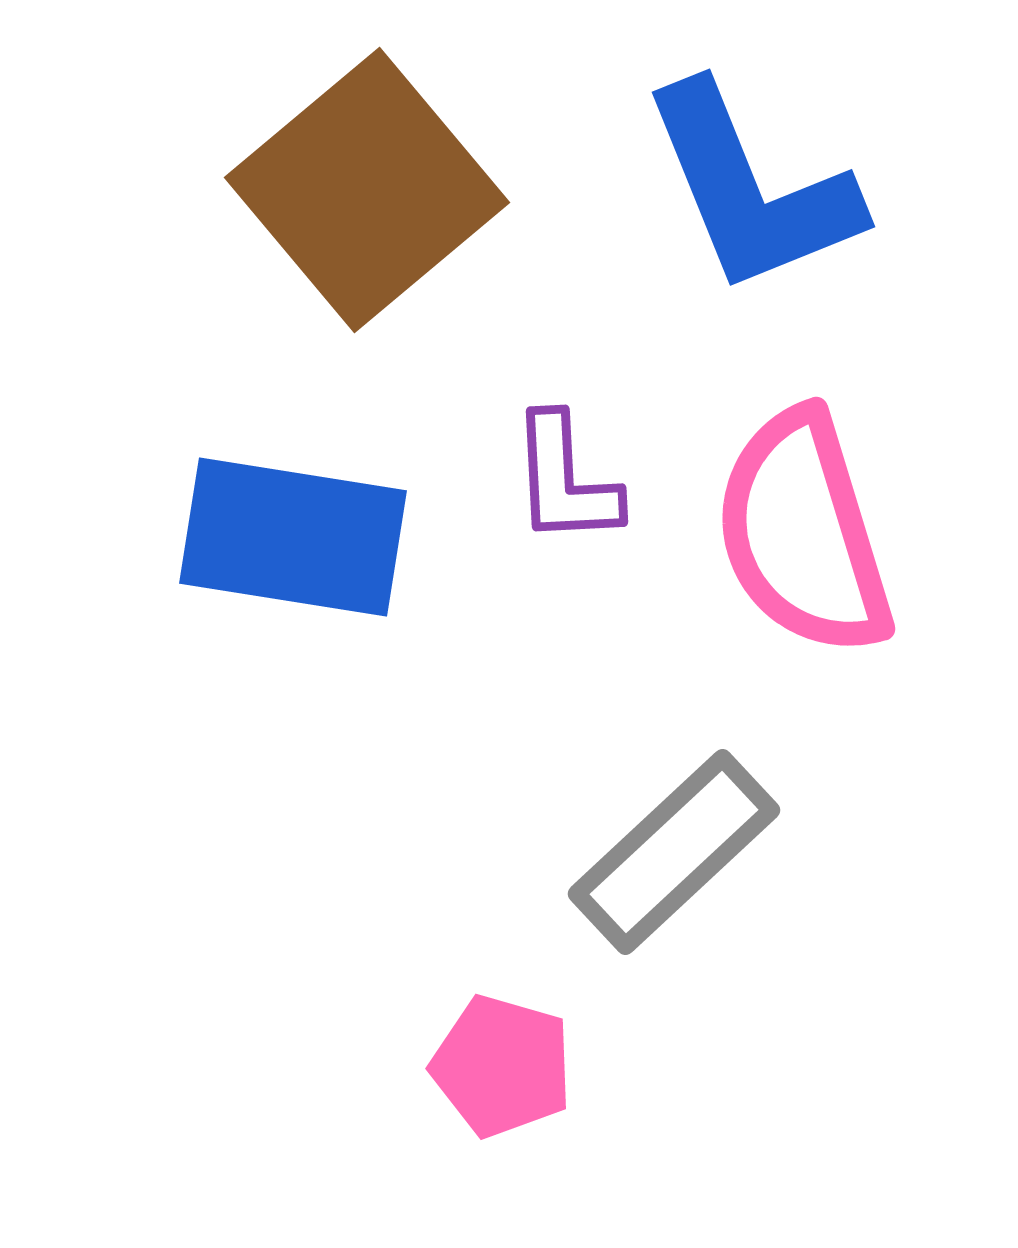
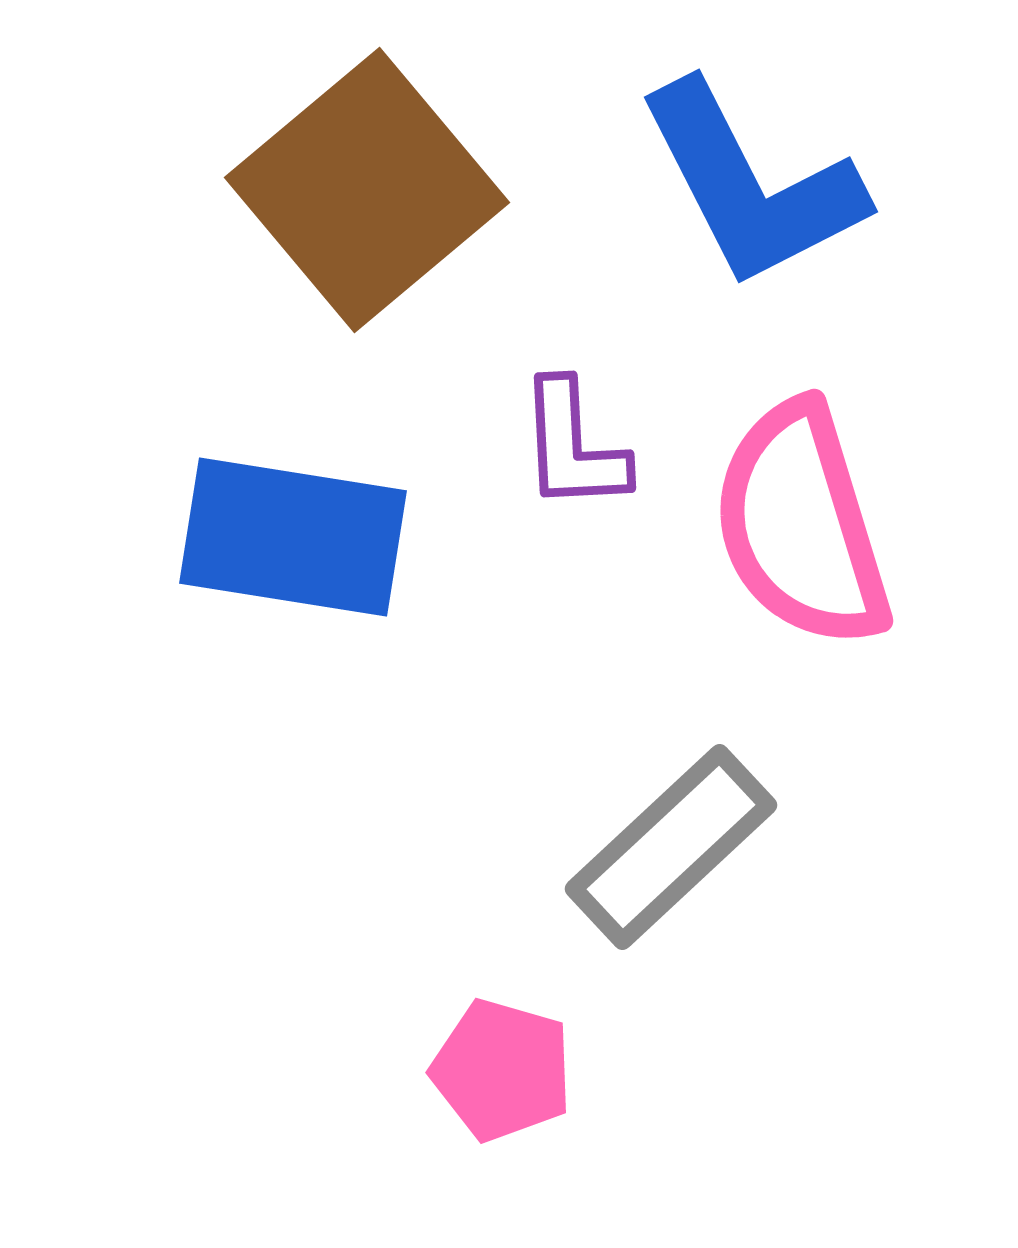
blue L-shape: moved 4 px up; rotated 5 degrees counterclockwise
purple L-shape: moved 8 px right, 34 px up
pink semicircle: moved 2 px left, 8 px up
gray rectangle: moved 3 px left, 5 px up
pink pentagon: moved 4 px down
